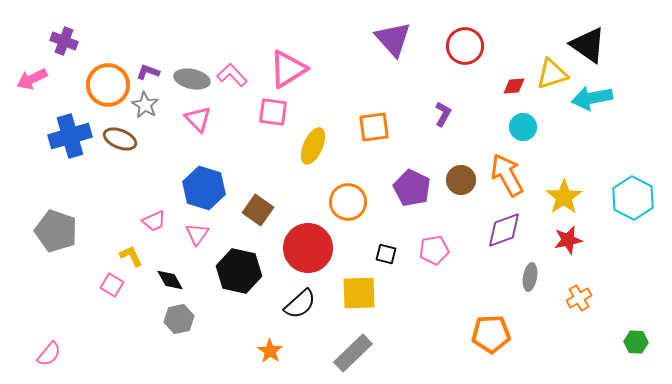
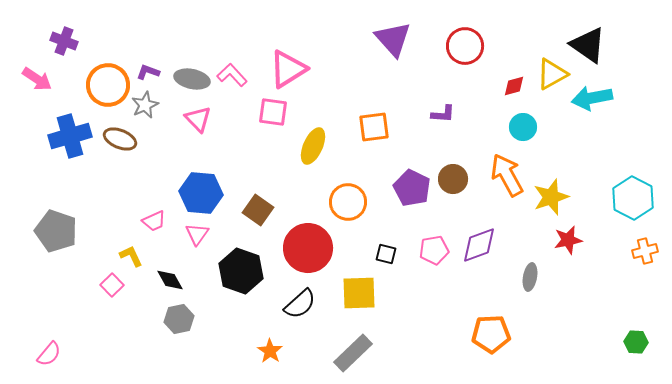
yellow triangle at (552, 74): rotated 12 degrees counterclockwise
pink arrow at (32, 79): moved 5 px right; rotated 120 degrees counterclockwise
red diamond at (514, 86): rotated 10 degrees counterclockwise
gray star at (145, 105): rotated 16 degrees clockwise
purple L-shape at (443, 114): rotated 65 degrees clockwise
brown circle at (461, 180): moved 8 px left, 1 px up
blue hexagon at (204, 188): moved 3 px left, 5 px down; rotated 12 degrees counterclockwise
yellow star at (564, 197): moved 13 px left; rotated 15 degrees clockwise
purple diamond at (504, 230): moved 25 px left, 15 px down
black hexagon at (239, 271): moved 2 px right; rotated 6 degrees clockwise
pink square at (112, 285): rotated 15 degrees clockwise
orange cross at (579, 298): moved 66 px right, 47 px up; rotated 15 degrees clockwise
